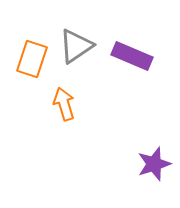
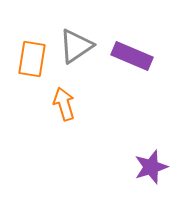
orange rectangle: rotated 9 degrees counterclockwise
purple star: moved 3 px left, 3 px down
